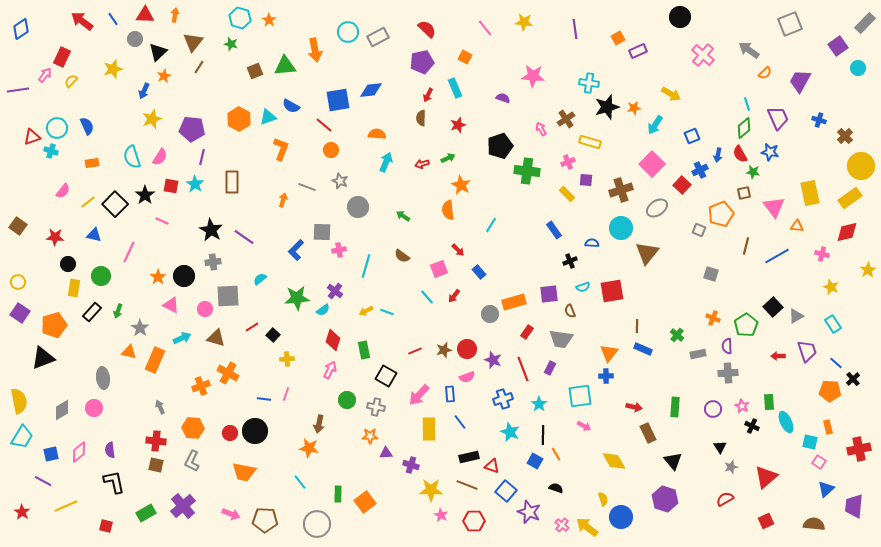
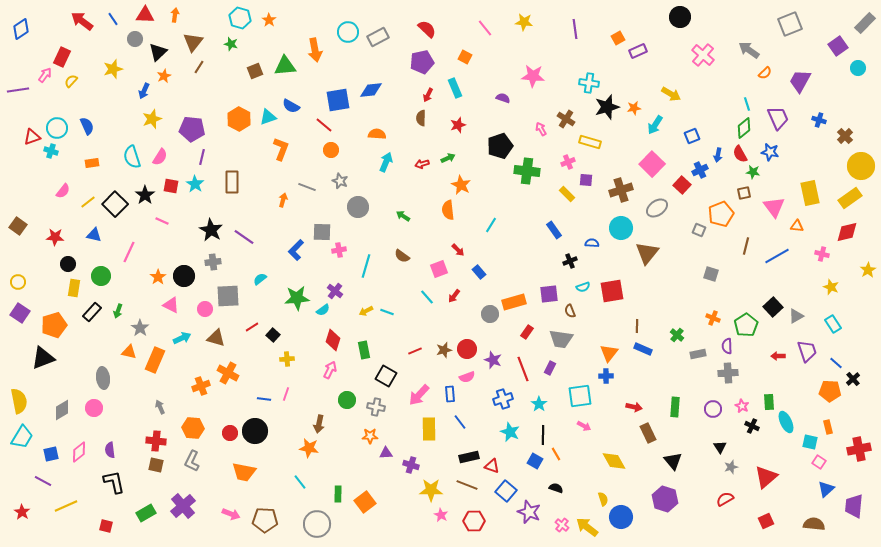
brown cross at (566, 119): rotated 24 degrees counterclockwise
